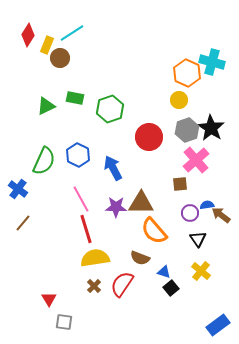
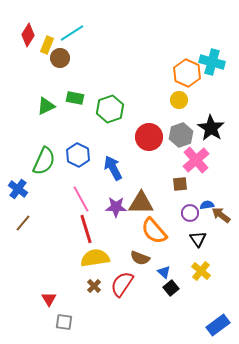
gray hexagon: moved 6 px left, 5 px down
blue triangle: rotated 24 degrees clockwise
